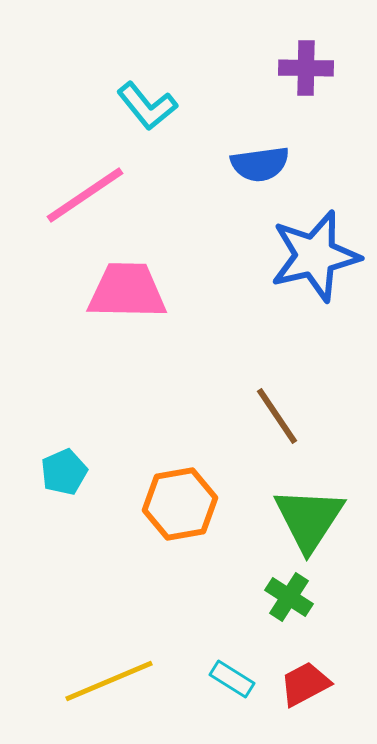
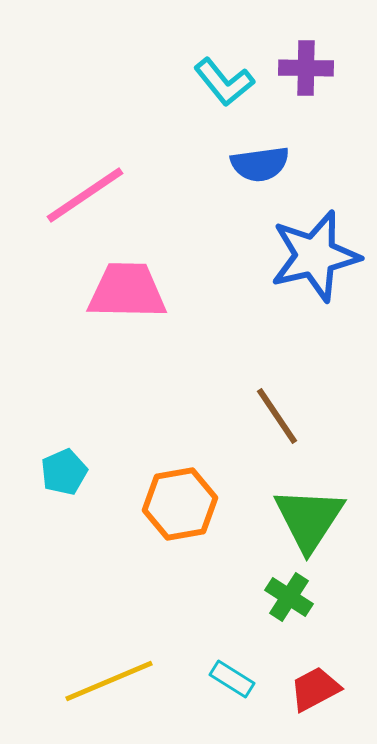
cyan L-shape: moved 77 px right, 24 px up
red trapezoid: moved 10 px right, 5 px down
